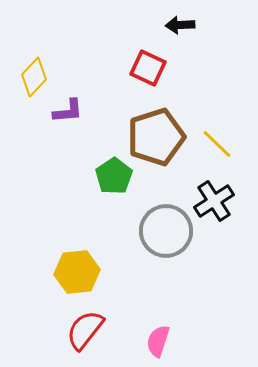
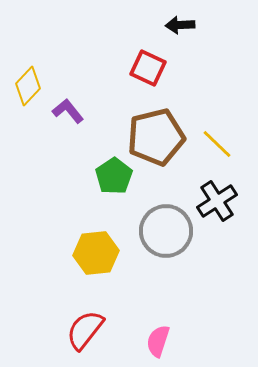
yellow diamond: moved 6 px left, 9 px down
purple L-shape: rotated 124 degrees counterclockwise
brown pentagon: rotated 4 degrees clockwise
black cross: moved 3 px right
yellow hexagon: moved 19 px right, 19 px up
